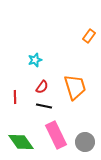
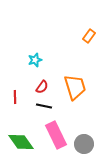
gray circle: moved 1 px left, 2 px down
